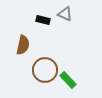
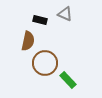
black rectangle: moved 3 px left
brown semicircle: moved 5 px right, 4 px up
brown circle: moved 7 px up
